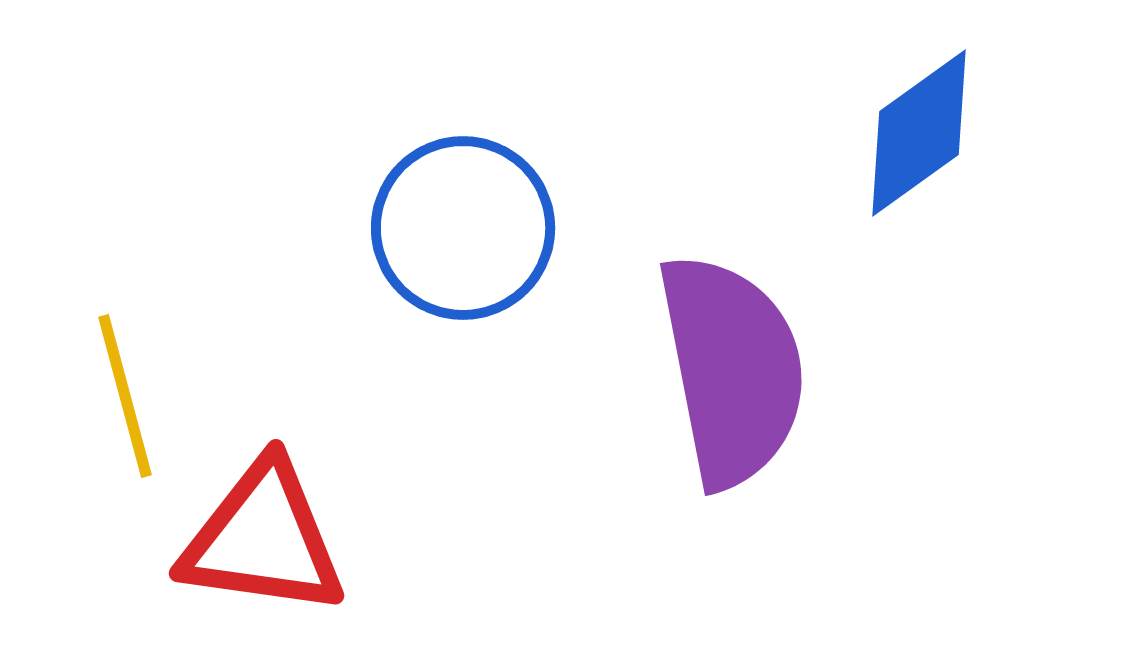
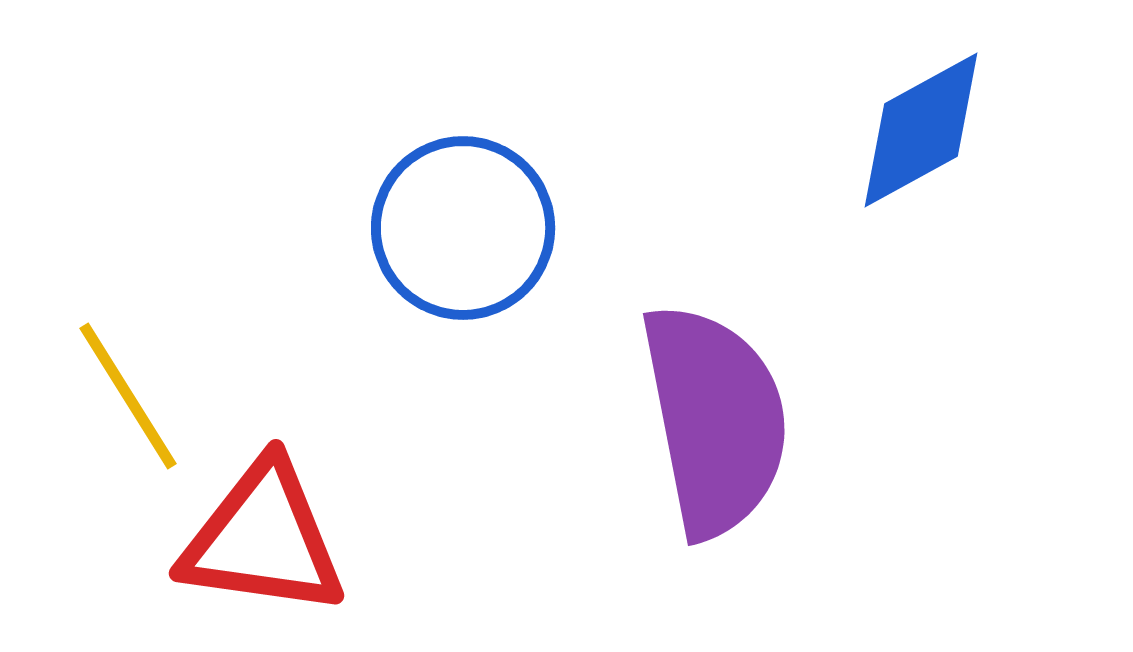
blue diamond: moved 2 px right, 3 px up; rotated 7 degrees clockwise
purple semicircle: moved 17 px left, 50 px down
yellow line: moved 3 px right; rotated 17 degrees counterclockwise
